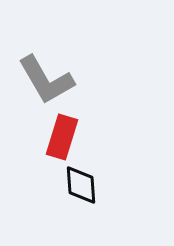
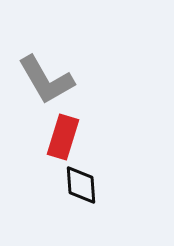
red rectangle: moved 1 px right
